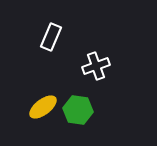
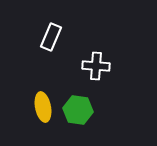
white cross: rotated 24 degrees clockwise
yellow ellipse: rotated 64 degrees counterclockwise
